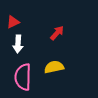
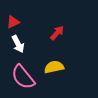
white arrow: rotated 30 degrees counterclockwise
pink semicircle: rotated 40 degrees counterclockwise
